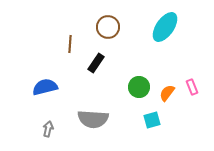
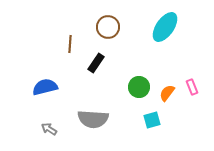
gray arrow: moved 1 px right; rotated 70 degrees counterclockwise
